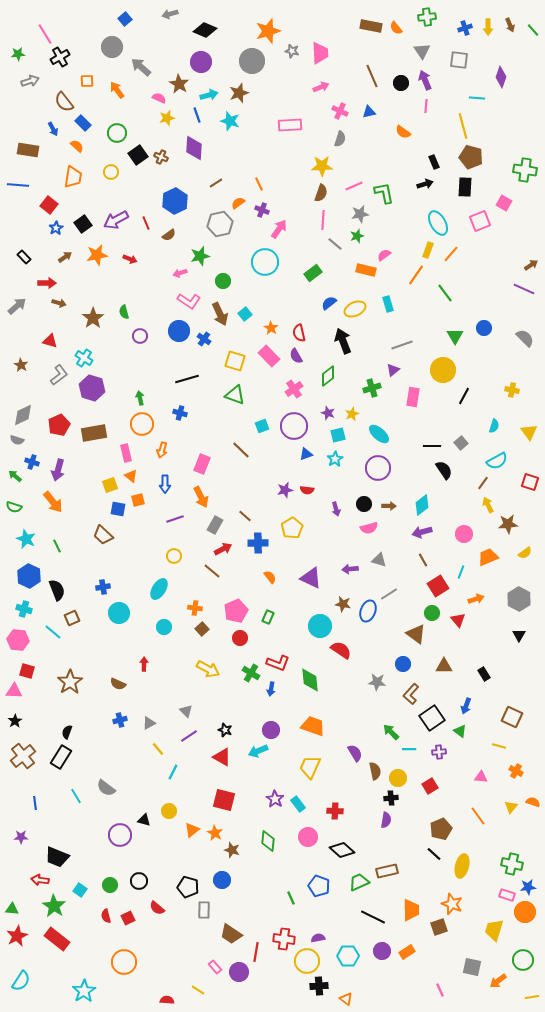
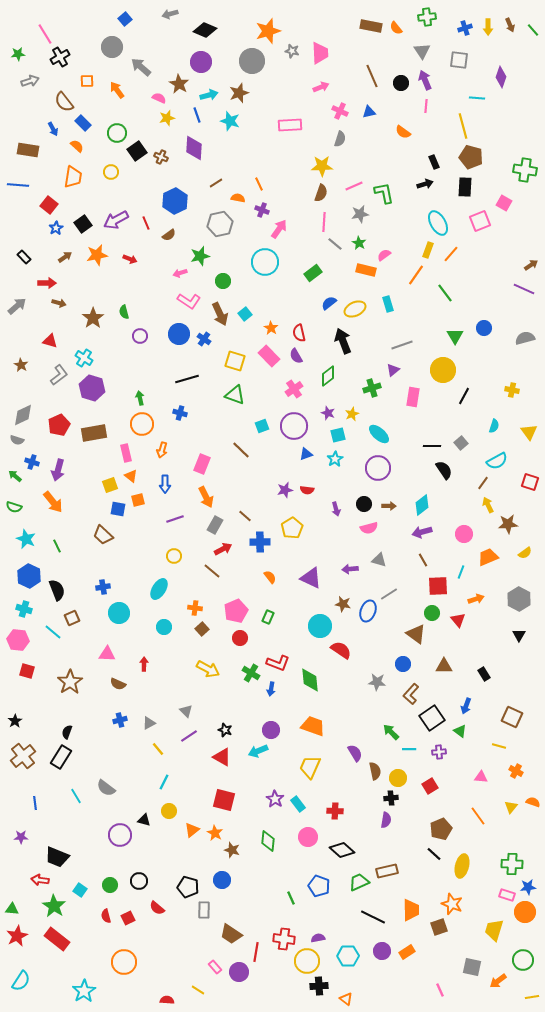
black square at (138, 155): moved 1 px left, 4 px up
orange semicircle at (238, 203): moved 5 px up; rotated 48 degrees clockwise
pink line at (323, 220): moved 1 px right, 2 px down
green star at (357, 236): moved 2 px right, 7 px down; rotated 24 degrees counterclockwise
blue circle at (179, 331): moved 3 px down
gray semicircle at (525, 338): rotated 60 degrees counterclockwise
orange arrow at (201, 497): moved 5 px right
blue cross at (258, 543): moved 2 px right, 1 px up
red square at (438, 586): rotated 30 degrees clockwise
pink triangle at (14, 691): moved 93 px right, 37 px up
cyan line at (173, 772): moved 9 px left, 10 px down
green cross at (512, 864): rotated 10 degrees counterclockwise
